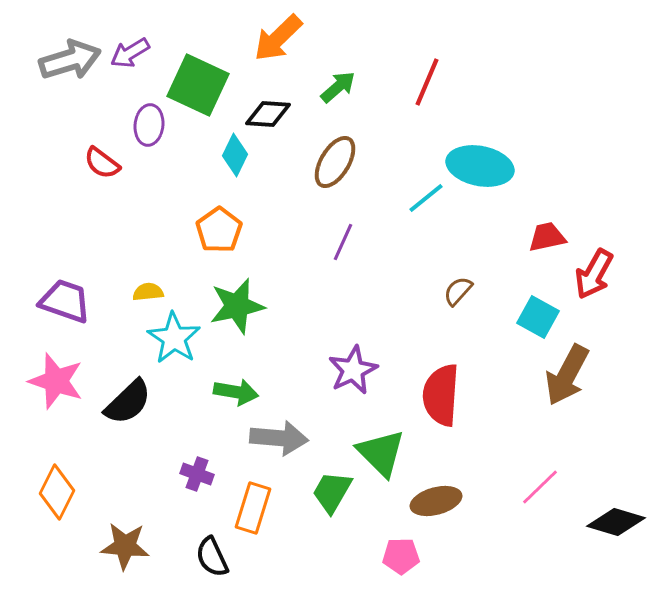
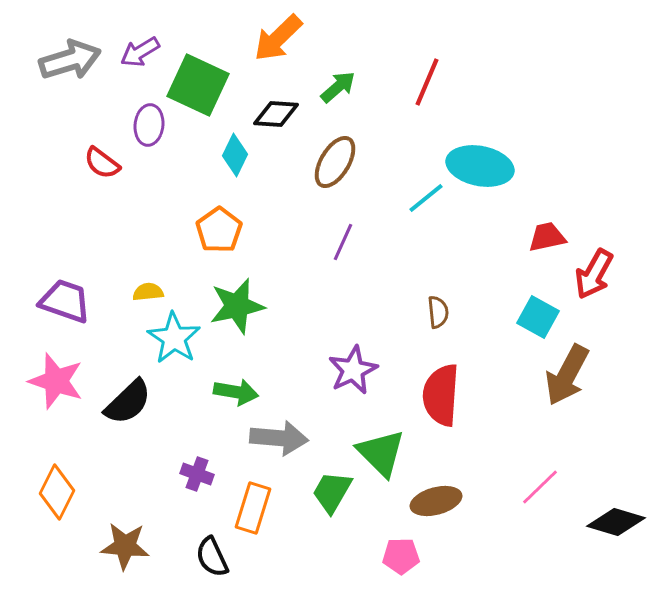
purple arrow at (130, 53): moved 10 px right, 1 px up
black diamond at (268, 114): moved 8 px right
brown semicircle at (458, 291): moved 20 px left, 21 px down; rotated 132 degrees clockwise
